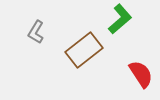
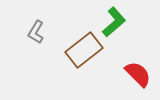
green L-shape: moved 6 px left, 3 px down
red semicircle: moved 3 px left; rotated 12 degrees counterclockwise
